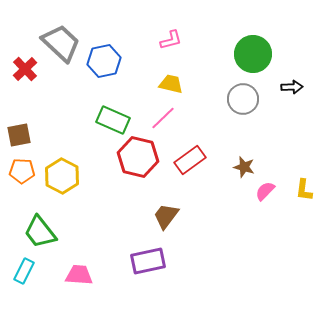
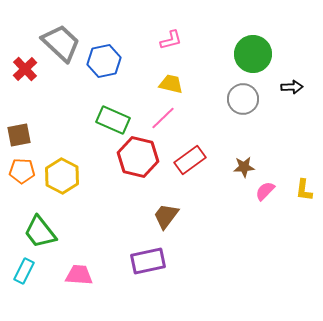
brown star: rotated 20 degrees counterclockwise
